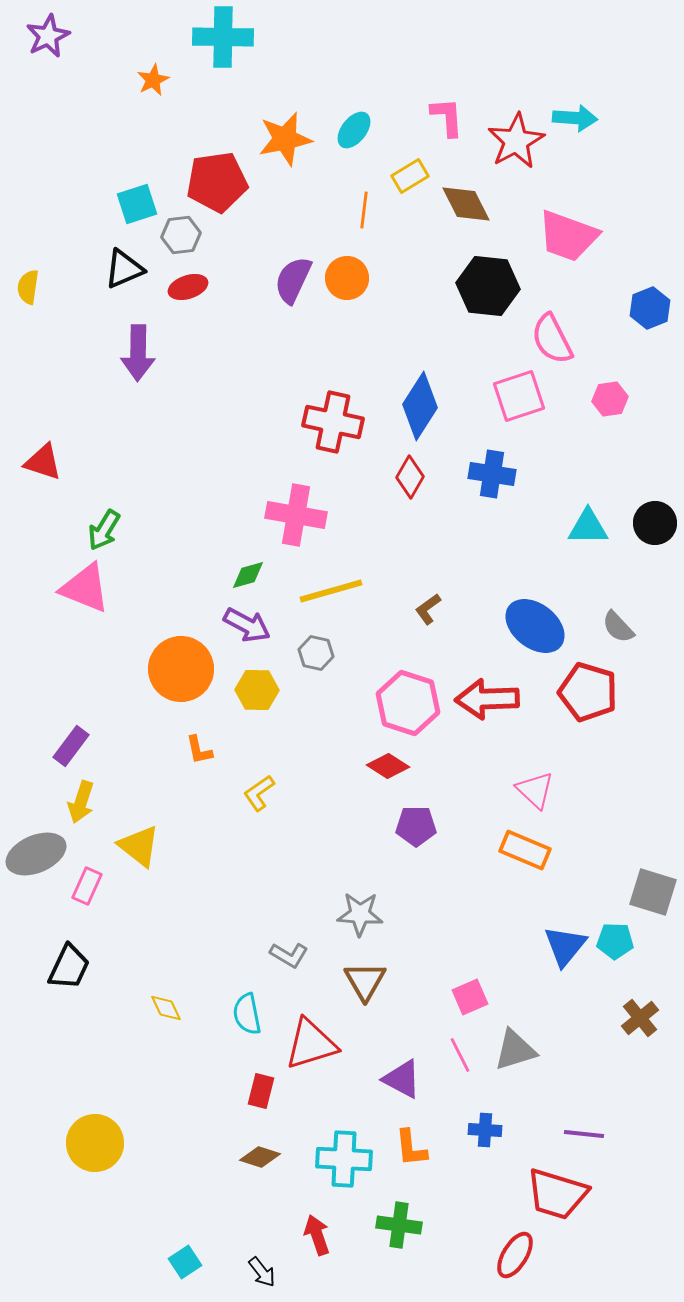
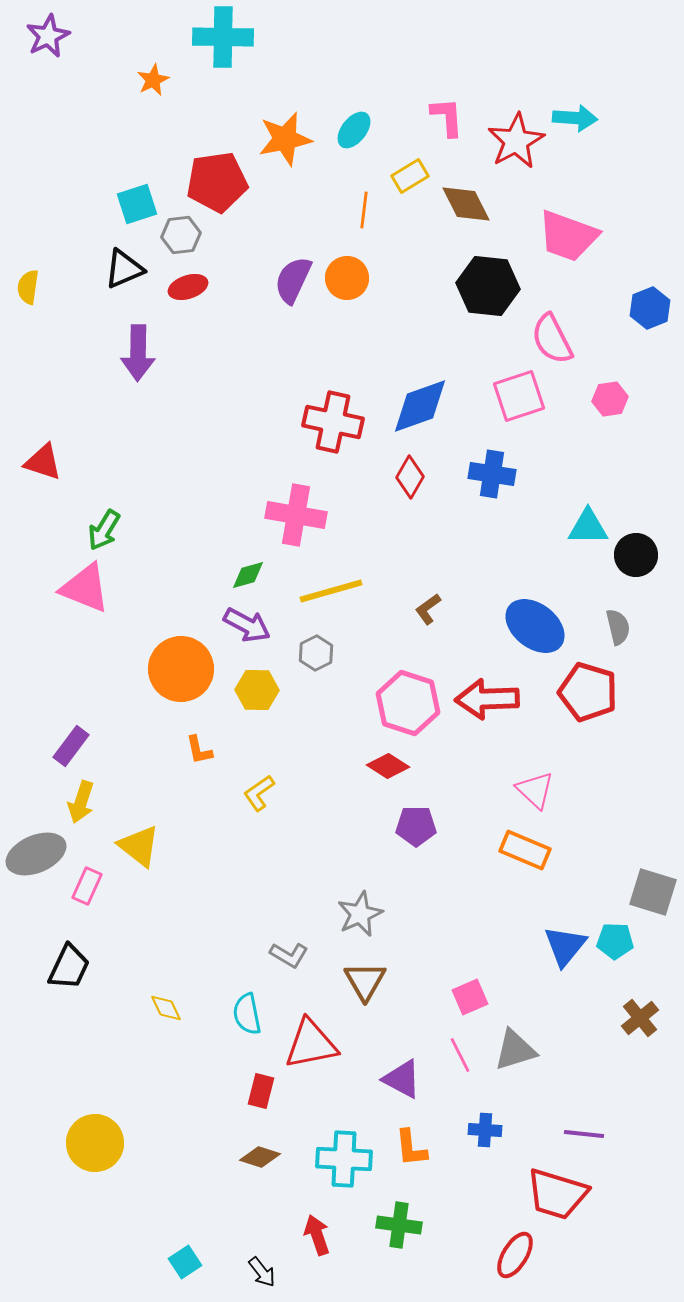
blue diamond at (420, 406): rotated 38 degrees clockwise
black circle at (655, 523): moved 19 px left, 32 px down
gray semicircle at (618, 627): rotated 150 degrees counterclockwise
gray hexagon at (316, 653): rotated 20 degrees clockwise
gray star at (360, 914): rotated 27 degrees counterclockwise
red triangle at (311, 1044): rotated 6 degrees clockwise
